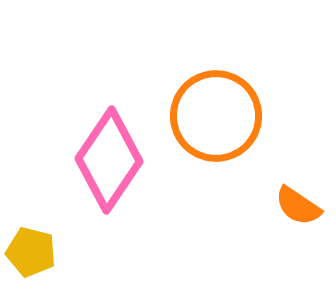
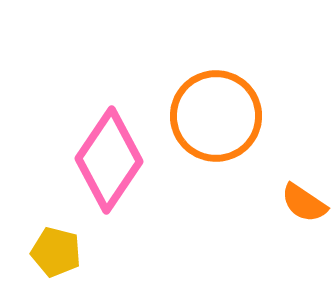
orange semicircle: moved 6 px right, 3 px up
yellow pentagon: moved 25 px right
